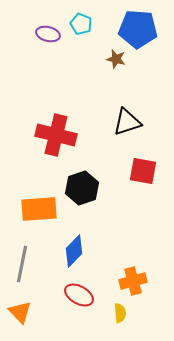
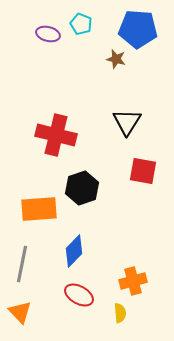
black triangle: rotated 40 degrees counterclockwise
